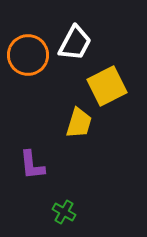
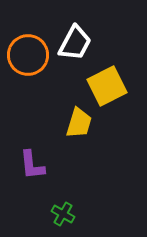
green cross: moved 1 px left, 2 px down
